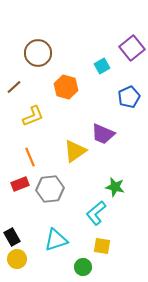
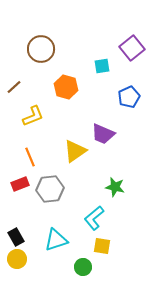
brown circle: moved 3 px right, 4 px up
cyan square: rotated 21 degrees clockwise
cyan L-shape: moved 2 px left, 5 px down
black rectangle: moved 4 px right
